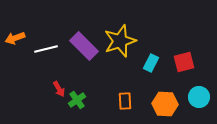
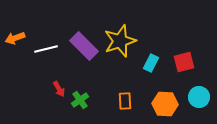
green cross: moved 3 px right
